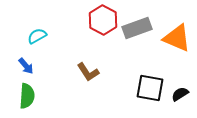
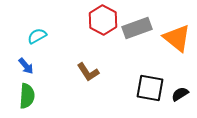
orange triangle: rotated 16 degrees clockwise
